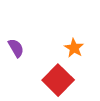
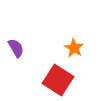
red square: rotated 12 degrees counterclockwise
